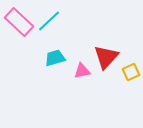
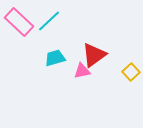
red triangle: moved 12 px left, 2 px up; rotated 12 degrees clockwise
yellow square: rotated 18 degrees counterclockwise
